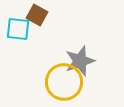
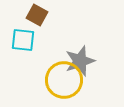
cyan square: moved 5 px right, 11 px down
yellow circle: moved 2 px up
